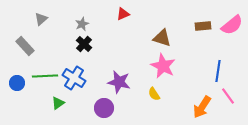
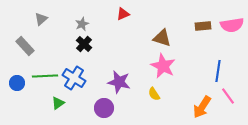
pink semicircle: rotated 30 degrees clockwise
